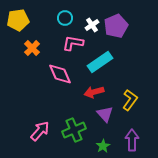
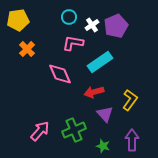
cyan circle: moved 4 px right, 1 px up
orange cross: moved 5 px left, 1 px down
green star: rotated 24 degrees counterclockwise
